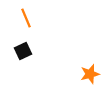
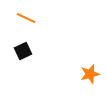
orange line: rotated 42 degrees counterclockwise
